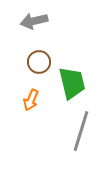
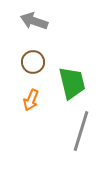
gray arrow: rotated 32 degrees clockwise
brown circle: moved 6 px left
